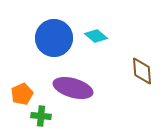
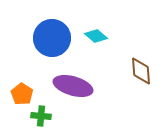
blue circle: moved 2 px left
brown diamond: moved 1 px left
purple ellipse: moved 2 px up
orange pentagon: rotated 15 degrees counterclockwise
